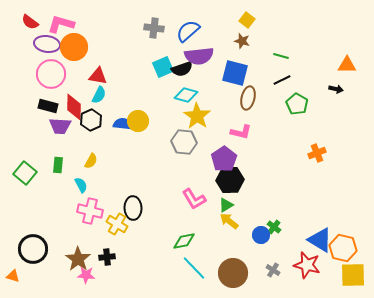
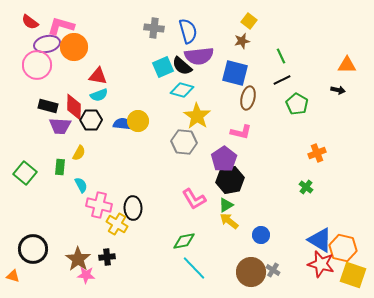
yellow square at (247, 20): moved 2 px right, 1 px down
pink L-shape at (61, 24): moved 2 px down
blue semicircle at (188, 31): rotated 115 degrees clockwise
brown star at (242, 41): rotated 28 degrees counterclockwise
purple ellipse at (47, 44): rotated 20 degrees counterclockwise
green line at (281, 56): rotated 49 degrees clockwise
black semicircle at (182, 69): moved 3 px up; rotated 60 degrees clockwise
pink circle at (51, 74): moved 14 px left, 9 px up
black arrow at (336, 89): moved 2 px right, 1 px down
cyan semicircle at (99, 95): rotated 42 degrees clockwise
cyan diamond at (186, 95): moved 4 px left, 5 px up
black hexagon at (91, 120): rotated 25 degrees clockwise
yellow semicircle at (91, 161): moved 12 px left, 8 px up
green rectangle at (58, 165): moved 2 px right, 2 px down
black hexagon at (230, 180): rotated 8 degrees counterclockwise
pink cross at (90, 211): moved 9 px right, 6 px up
green cross at (274, 227): moved 32 px right, 40 px up
red star at (307, 265): moved 14 px right, 1 px up
brown circle at (233, 273): moved 18 px right, 1 px up
yellow square at (353, 275): rotated 20 degrees clockwise
